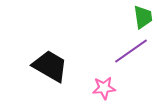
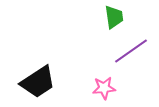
green trapezoid: moved 29 px left
black trapezoid: moved 12 px left, 16 px down; rotated 117 degrees clockwise
